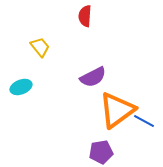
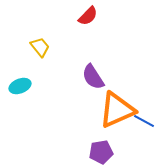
red semicircle: moved 3 px right; rotated 140 degrees counterclockwise
purple semicircle: rotated 84 degrees clockwise
cyan ellipse: moved 1 px left, 1 px up
orange triangle: rotated 12 degrees clockwise
